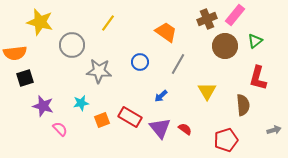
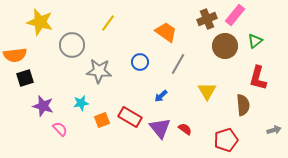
orange semicircle: moved 2 px down
